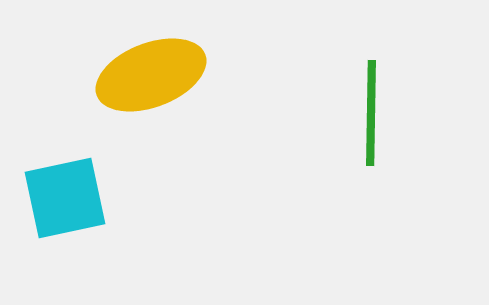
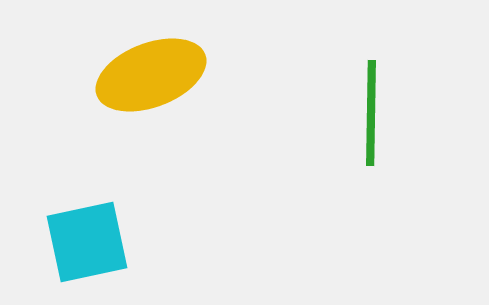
cyan square: moved 22 px right, 44 px down
